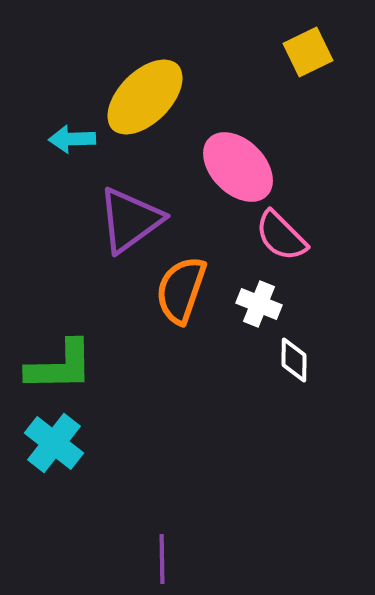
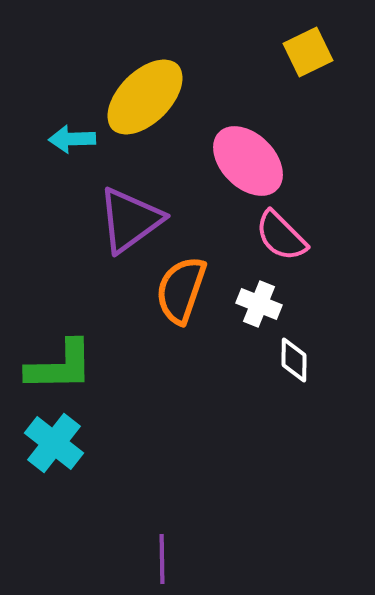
pink ellipse: moved 10 px right, 6 px up
